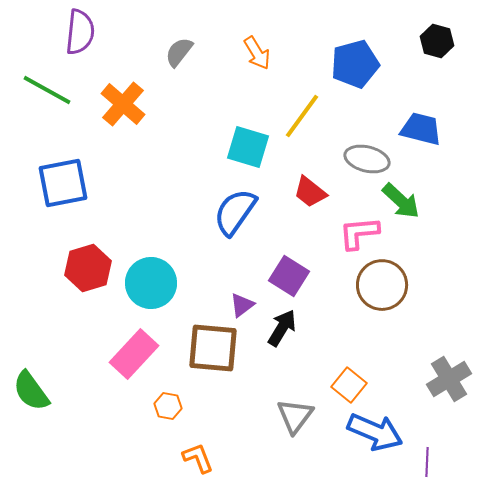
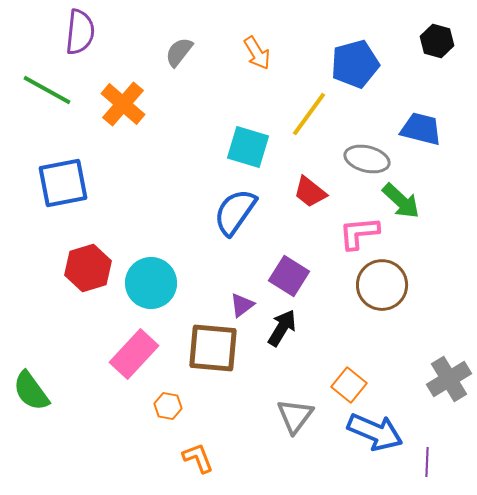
yellow line: moved 7 px right, 2 px up
